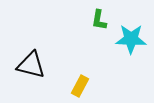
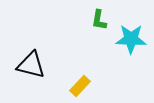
yellow rectangle: rotated 15 degrees clockwise
